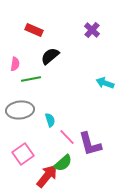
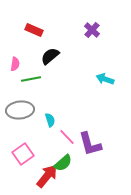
cyan arrow: moved 4 px up
